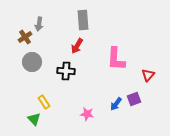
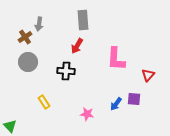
gray circle: moved 4 px left
purple square: rotated 24 degrees clockwise
green triangle: moved 24 px left, 7 px down
